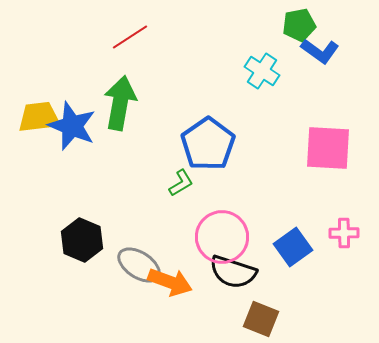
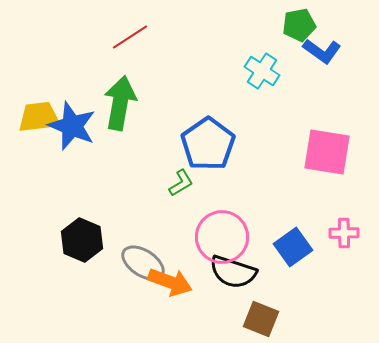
blue L-shape: moved 2 px right
pink square: moved 1 px left, 4 px down; rotated 6 degrees clockwise
gray ellipse: moved 4 px right, 2 px up
